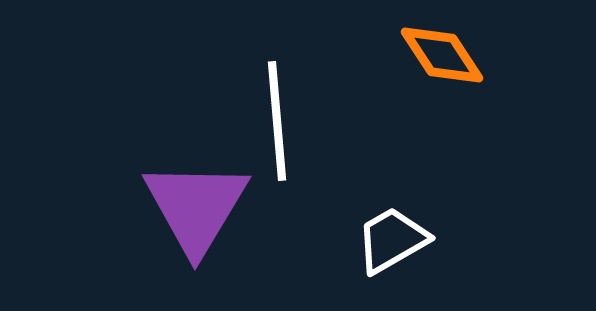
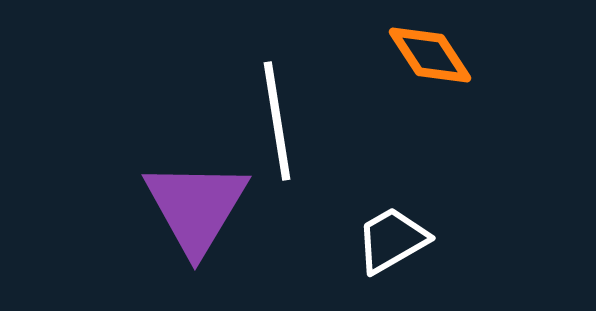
orange diamond: moved 12 px left
white line: rotated 4 degrees counterclockwise
